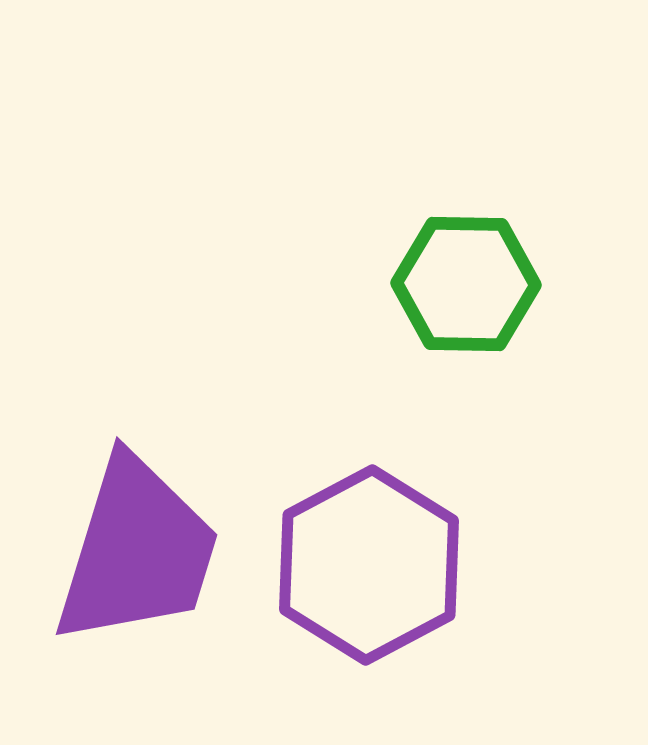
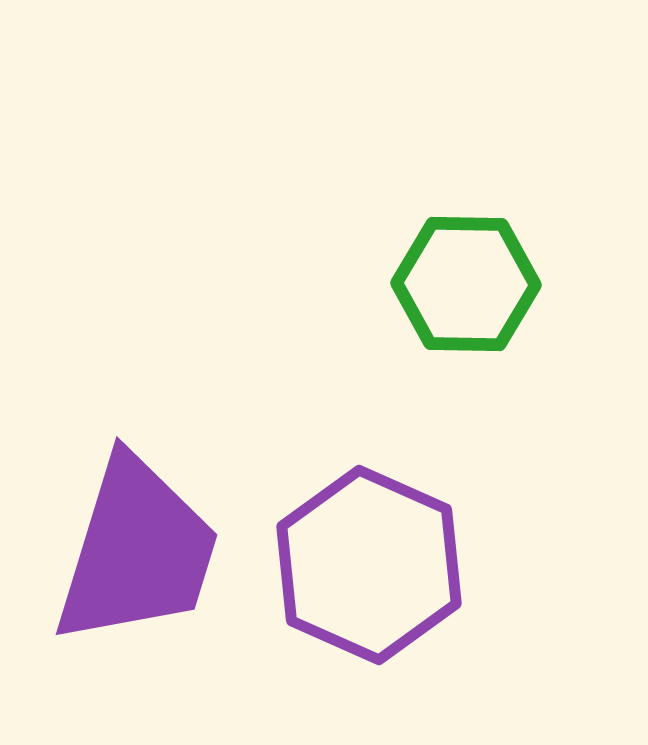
purple hexagon: rotated 8 degrees counterclockwise
